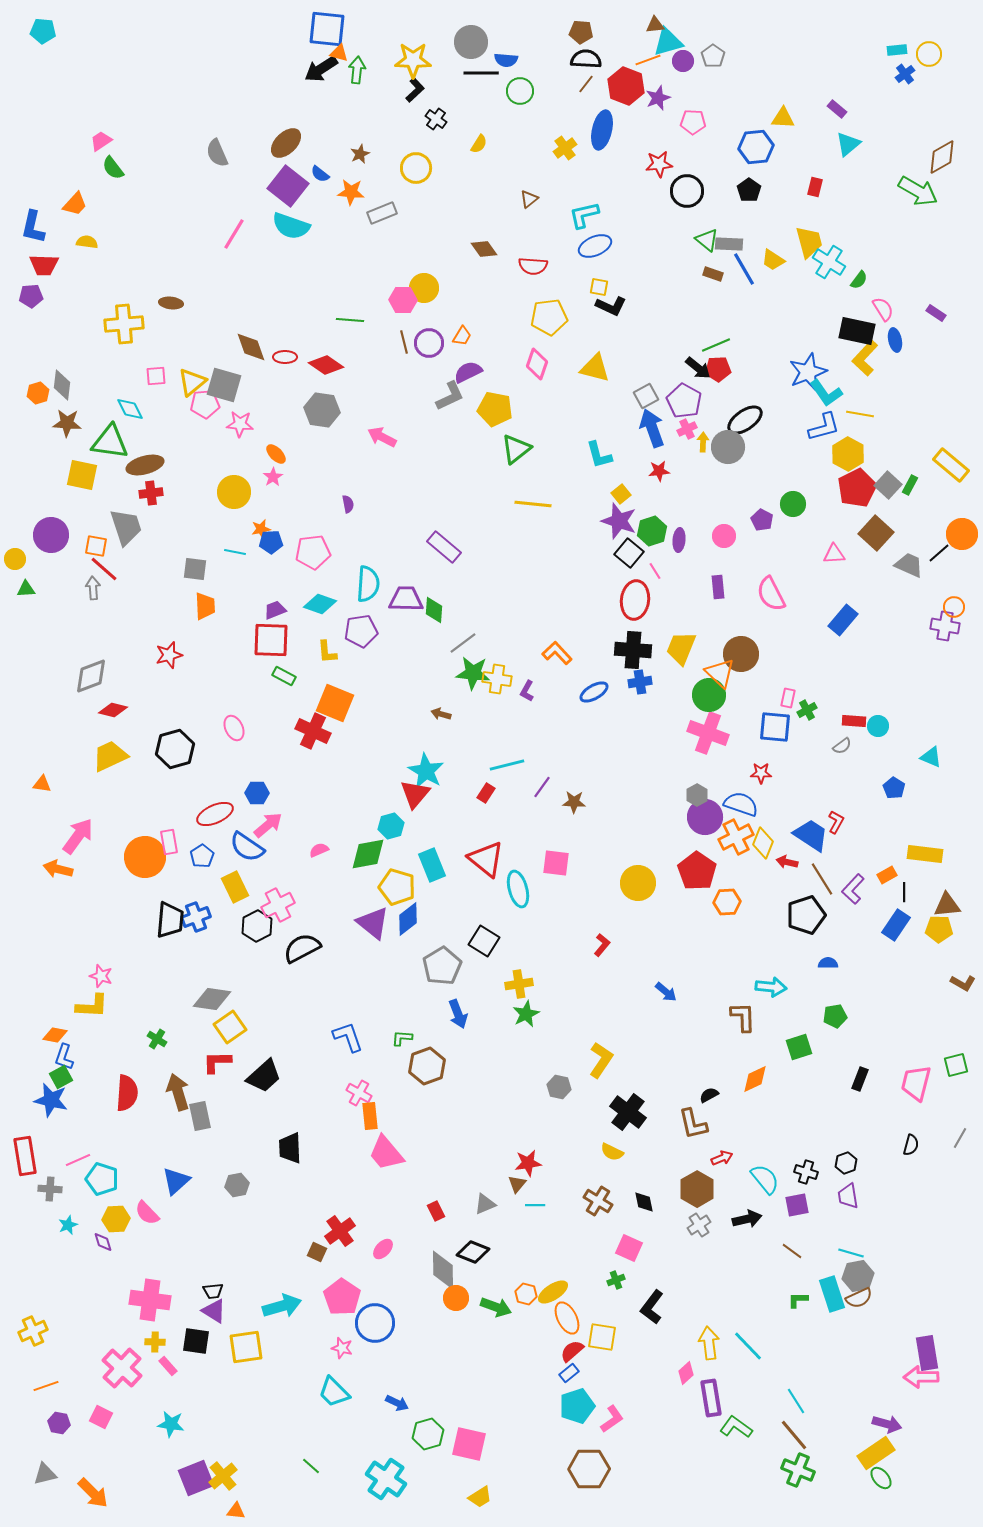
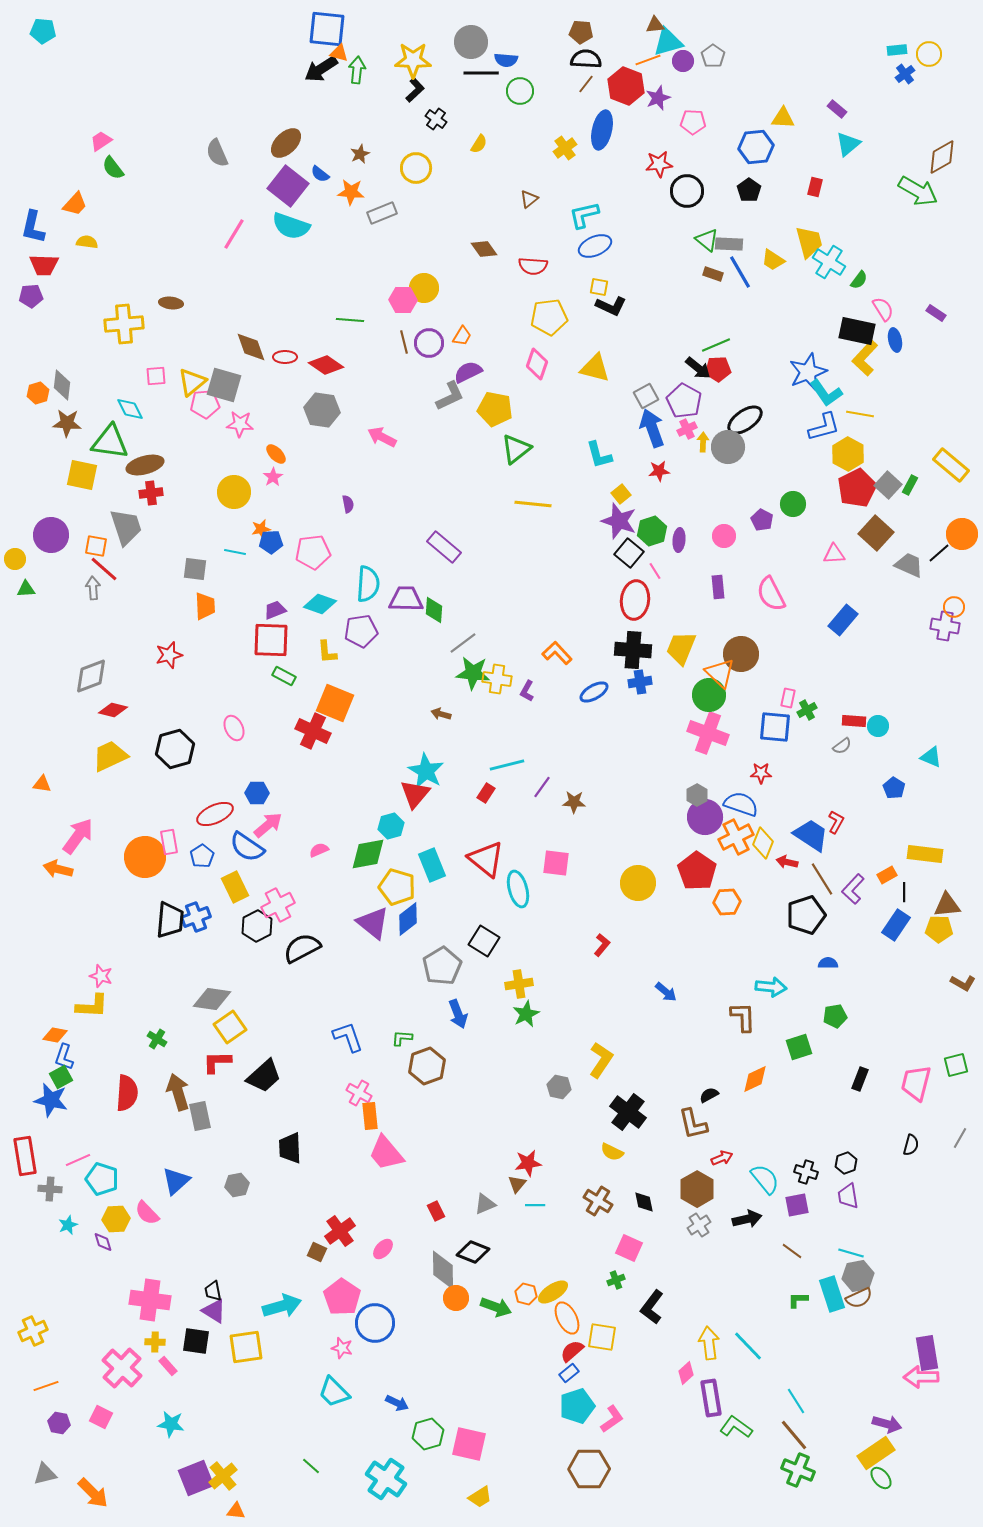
blue line at (744, 269): moved 4 px left, 3 px down
black trapezoid at (213, 1291): rotated 85 degrees clockwise
